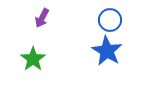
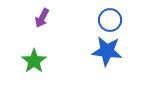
blue star: rotated 24 degrees counterclockwise
green star: moved 1 px right, 2 px down
